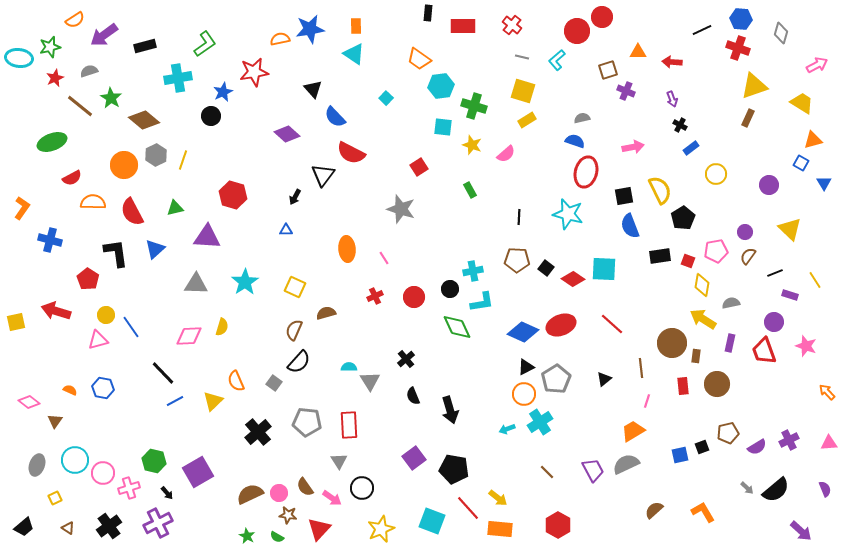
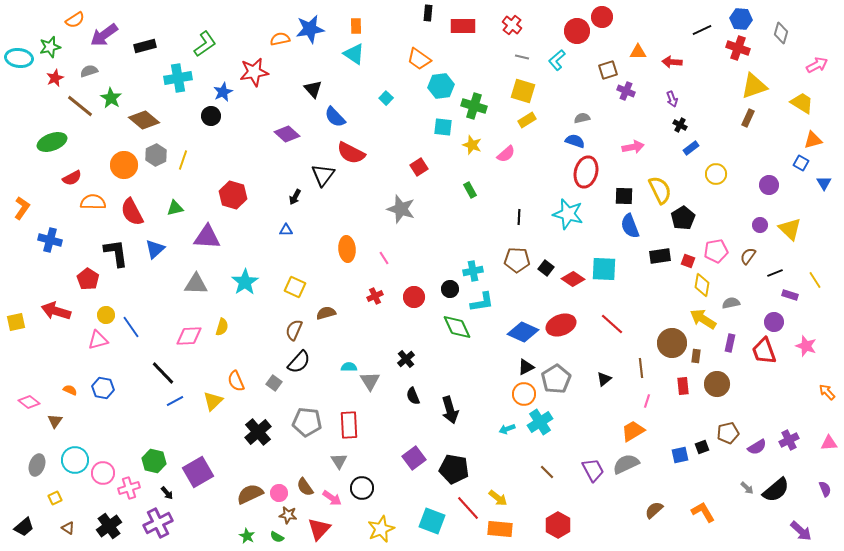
black square at (624, 196): rotated 12 degrees clockwise
purple circle at (745, 232): moved 15 px right, 7 px up
